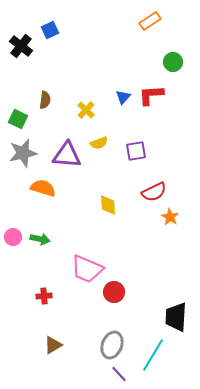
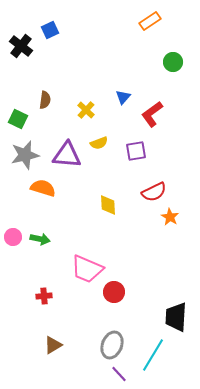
red L-shape: moved 1 px right, 19 px down; rotated 32 degrees counterclockwise
gray star: moved 2 px right, 2 px down
